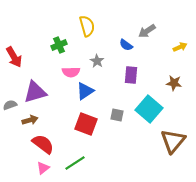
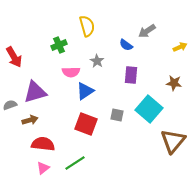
red semicircle: rotated 30 degrees counterclockwise
